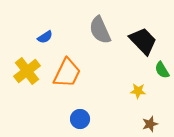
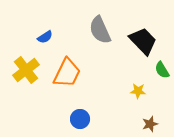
yellow cross: moved 1 px left, 1 px up
